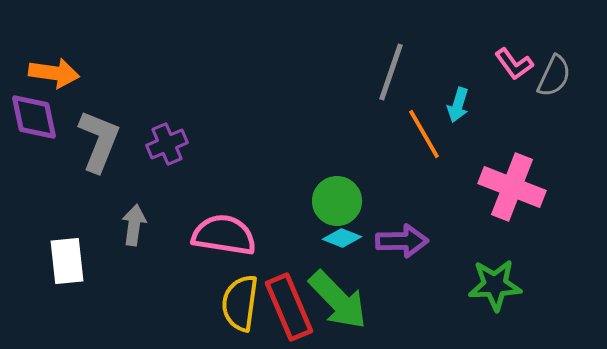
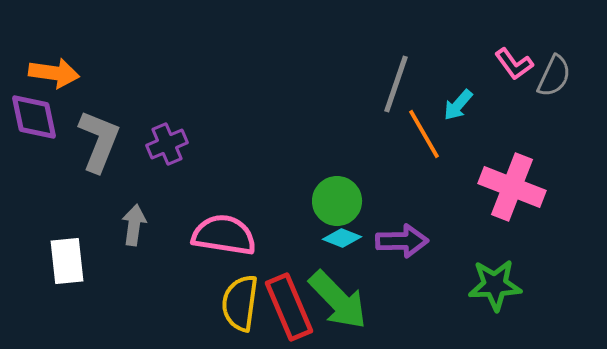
gray line: moved 5 px right, 12 px down
cyan arrow: rotated 24 degrees clockwise
